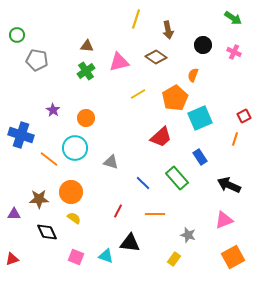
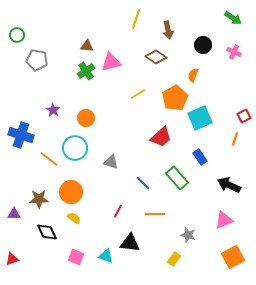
pink triangle at (119, 62): moved 8 px left
